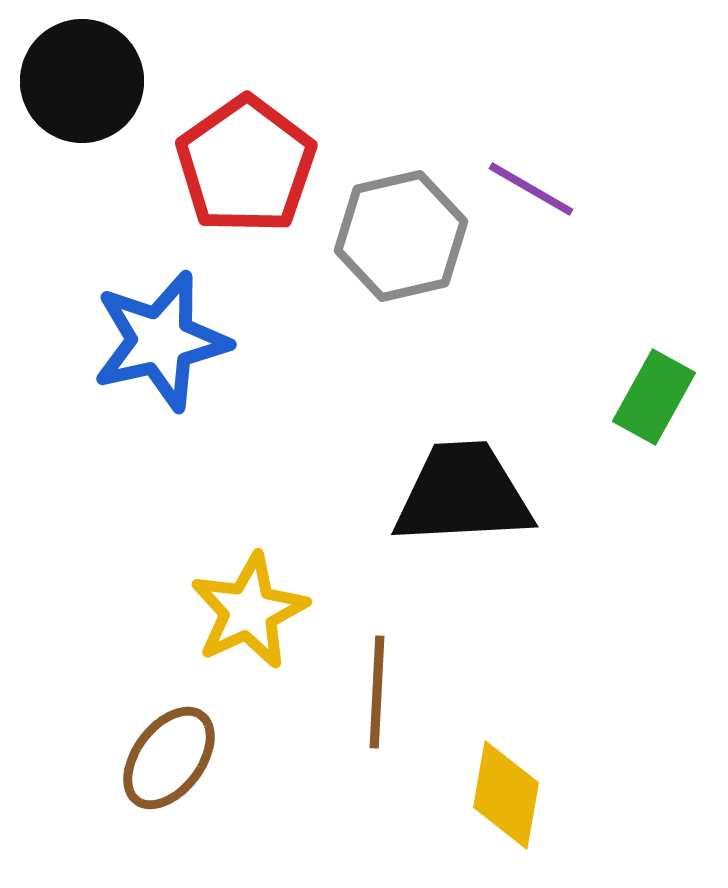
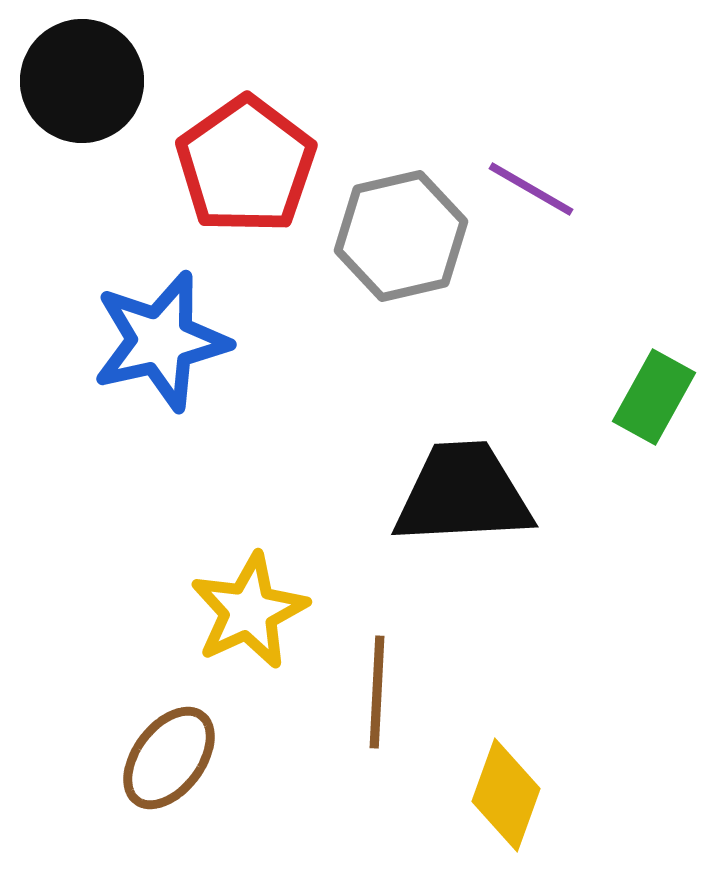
yellow diamond: rotated 10 degrees clockwise
